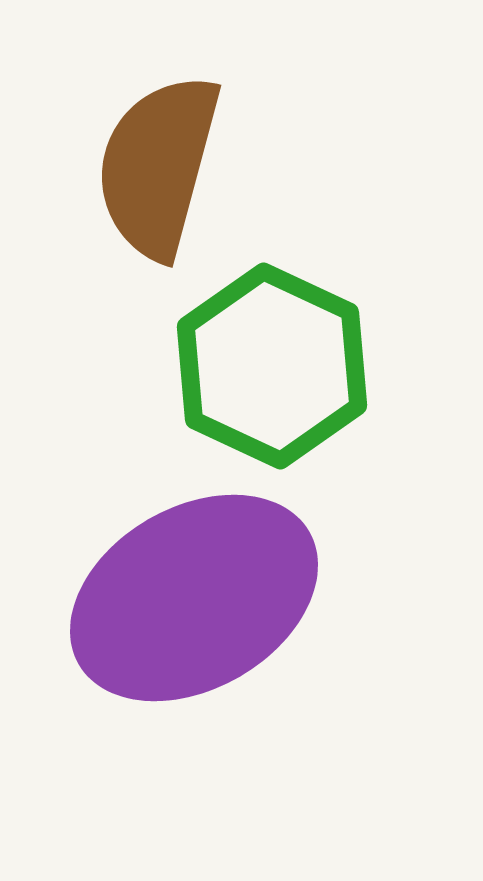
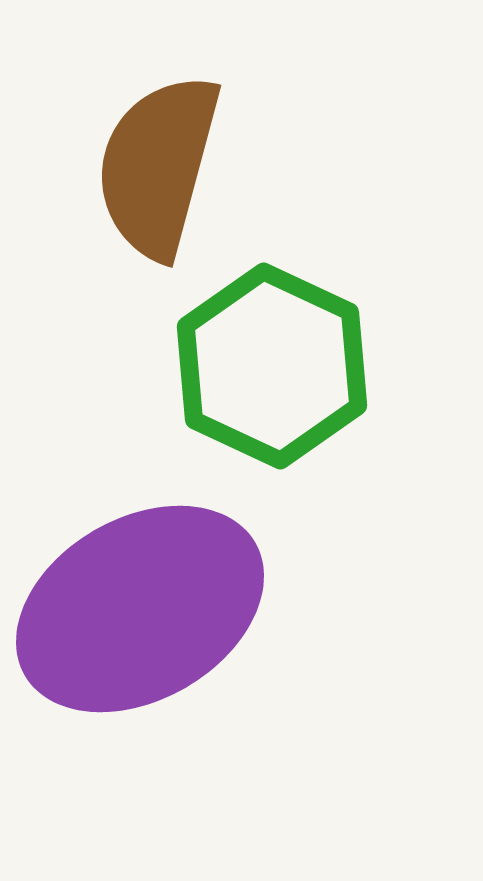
purple ellipse: moved 54 px left, 11 px down
